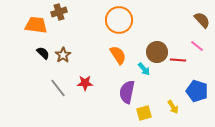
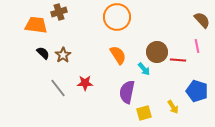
orange circle: moved 2 px left, 3 px up
pink line: rotated 40 degrees clockwise
